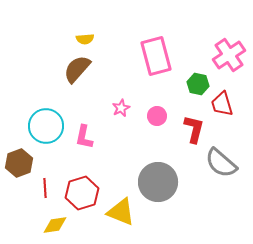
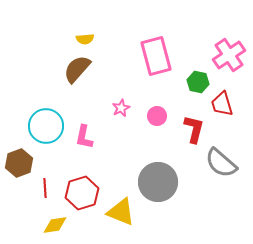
green hexagon: moved 2 px up
